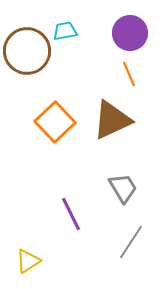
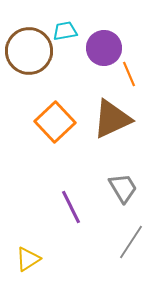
purple circle: moved 26 px left, 15 px down
brown circle: moved 2 px right
brown triangle: moved 1 px up
purple line: moved 7 px up
yellow triangle: moved 2 px up
